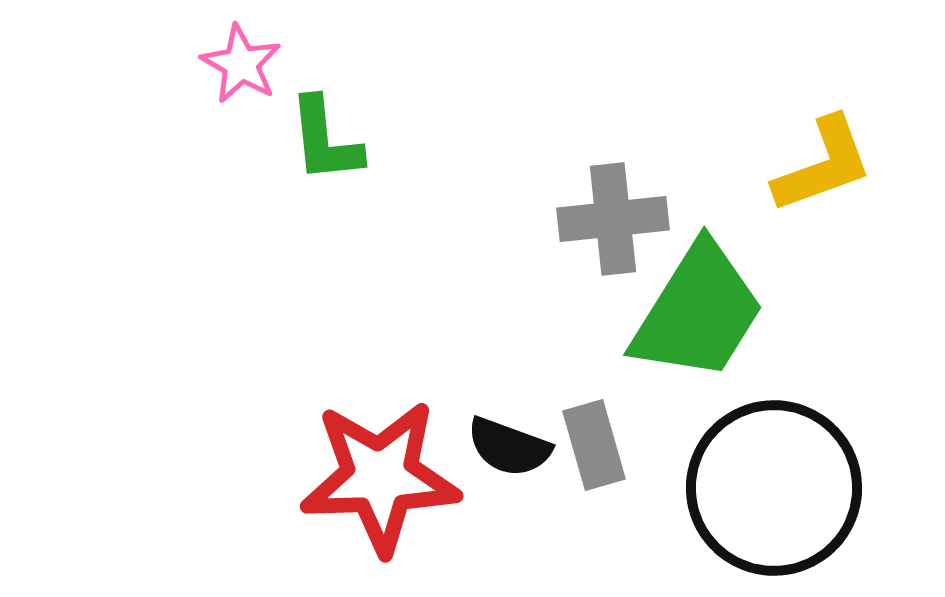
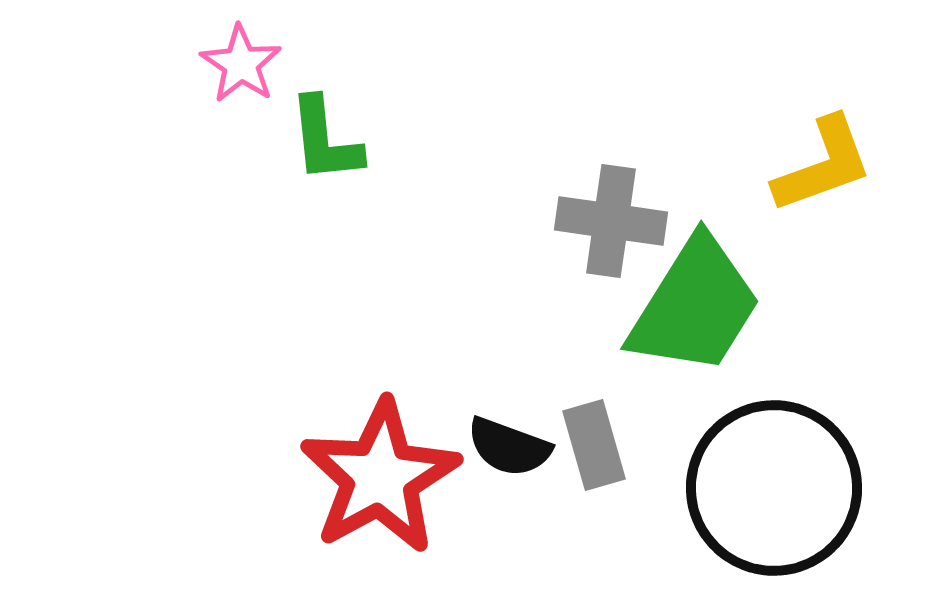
pink star: rotated 4 degrees clockwise
gray cross: moved 2 px left, 2 px down; rotated 14 degrees clockwise
green trapezoid: moved 3 px left, 6 px up
red star: rotated 27 degrees counterclockwise
